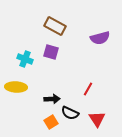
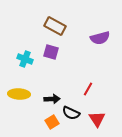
yellow ellipse: moved 3 px right, 7 px down
black semicircle: moved 1 px right
orange square: moved 1 px right
